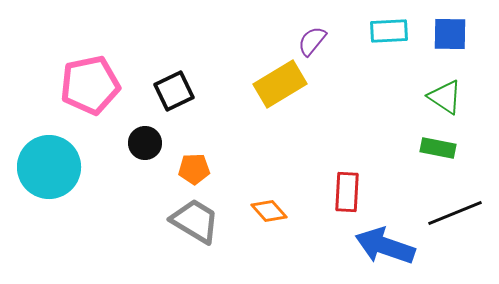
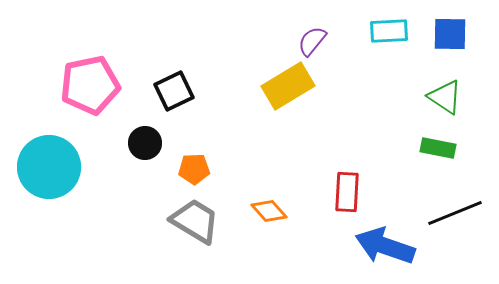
yellow rectangle: moved 8 px right, 2 px down
